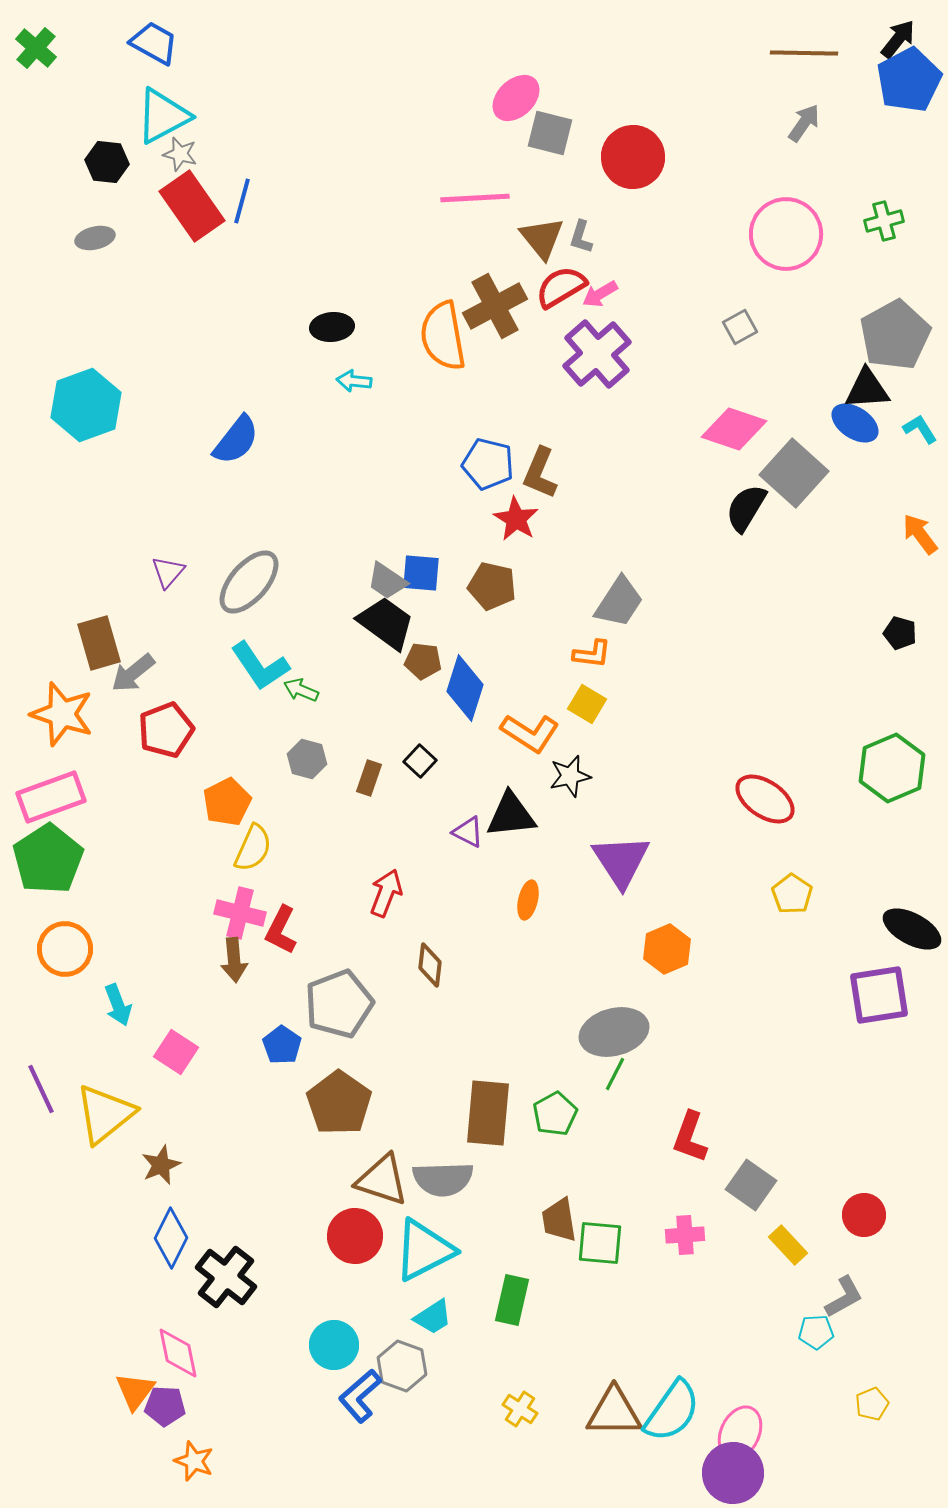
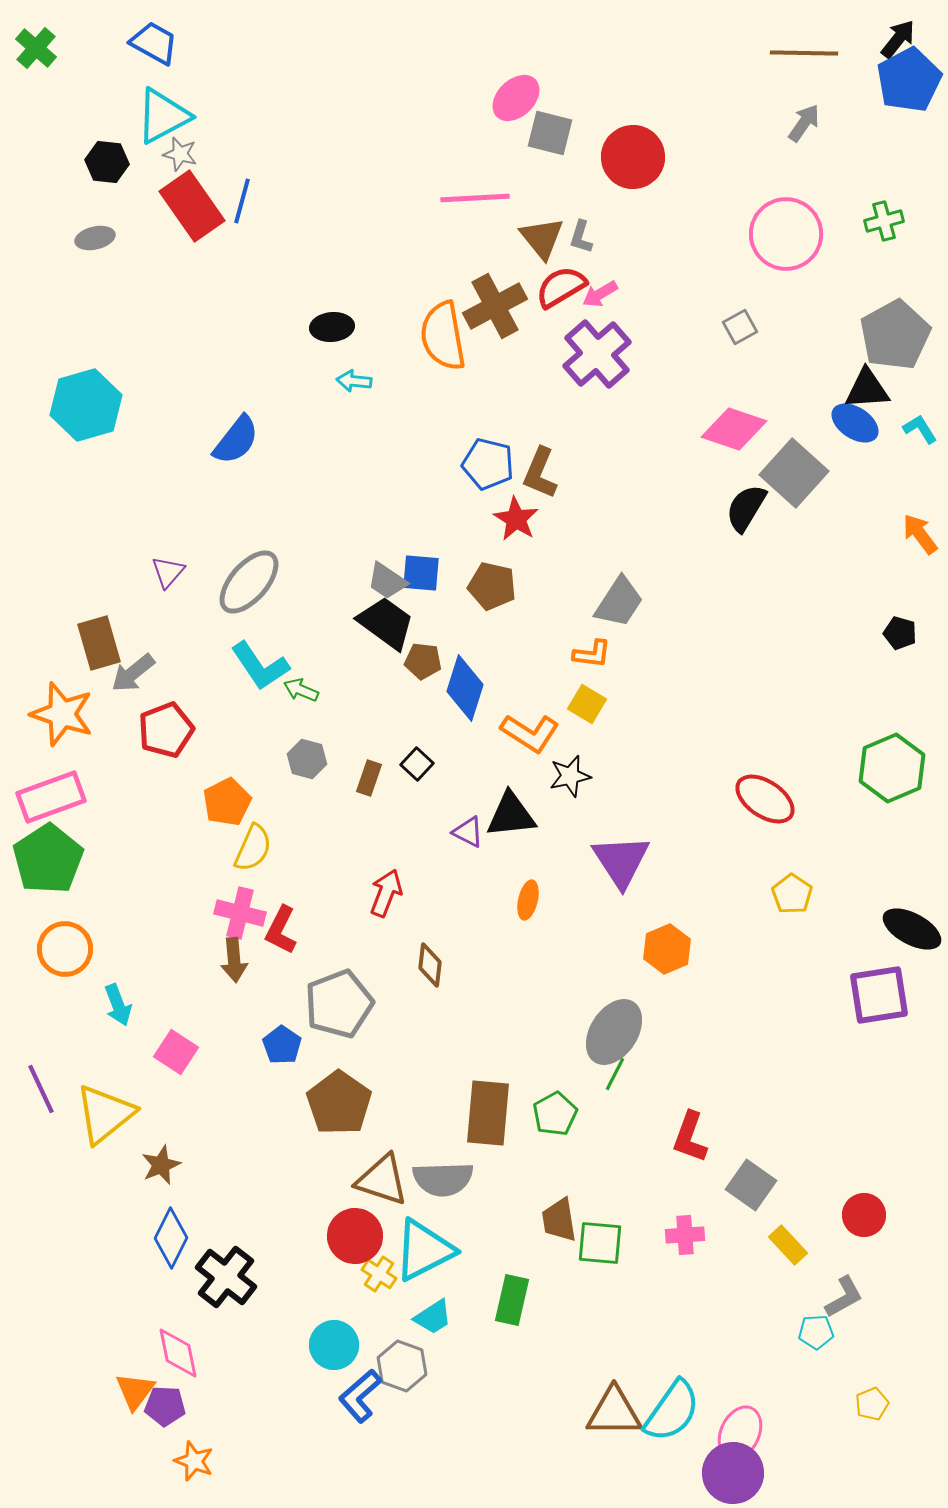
cyan hexagon at (86, 405): rotated 4 degrees clockwise
black square at (420, 761): moved 3 px left, 3 px down
gray ellipse at (614, 1032): rotated 42 degrees counterclockwise
yellow cross at (520, 1409): moved 141 px left, 135 px up
